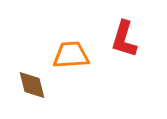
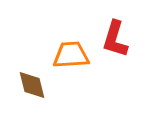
red L-shape: moved 9 px left
